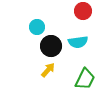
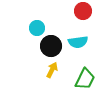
cyan circle: moved 1 px down
yellow arrow: moved 4 px right; rotated 14 degrees counterclockwise
